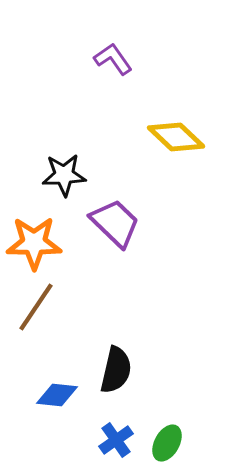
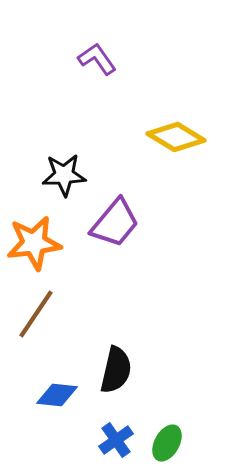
purple L-shape: moved 16 px left
yellow diamond: rotated 12 degrees counterclockwise
purple trapezoid: rotated 86 degrees clockwise
orange star: rotated 8 degrees counterclockwise
brown line: moved 7 px down
